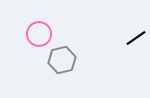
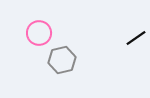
pink circle: moved 1 px up
